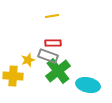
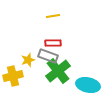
yellow line: moved 1 px right
yellow cross: rotated 18 degrees counterclockwise
